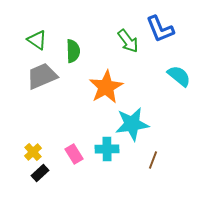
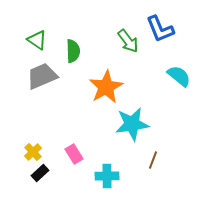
cyan cross: moved 27 px down
